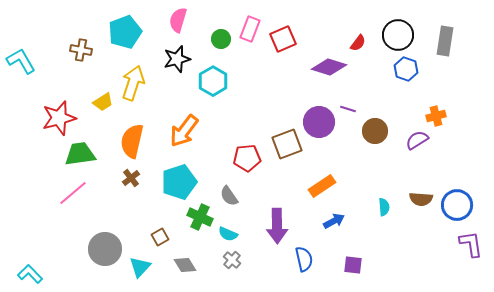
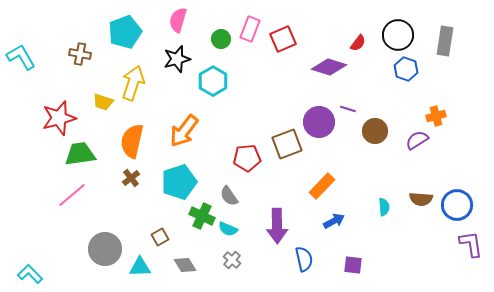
brown cross at (81, 50): moved 1 px left, 4 px down
cyan L-shape at (21, 61): moved 4 px up
yellow trapezoid at (103, 102): rotated 50 degrees clockwise
orange rectangle at (322, 186): rotated 12 degrees counterclockwise
pink line at (73, 193): moved 1 px left, 2 px down
green cross at (200, 217): moved 2 px right, 1 px up
cyan semicircle at (228, 234): moved 5 px up
cyan triangle at (140, 267): rotated 45 degrees clockwise
